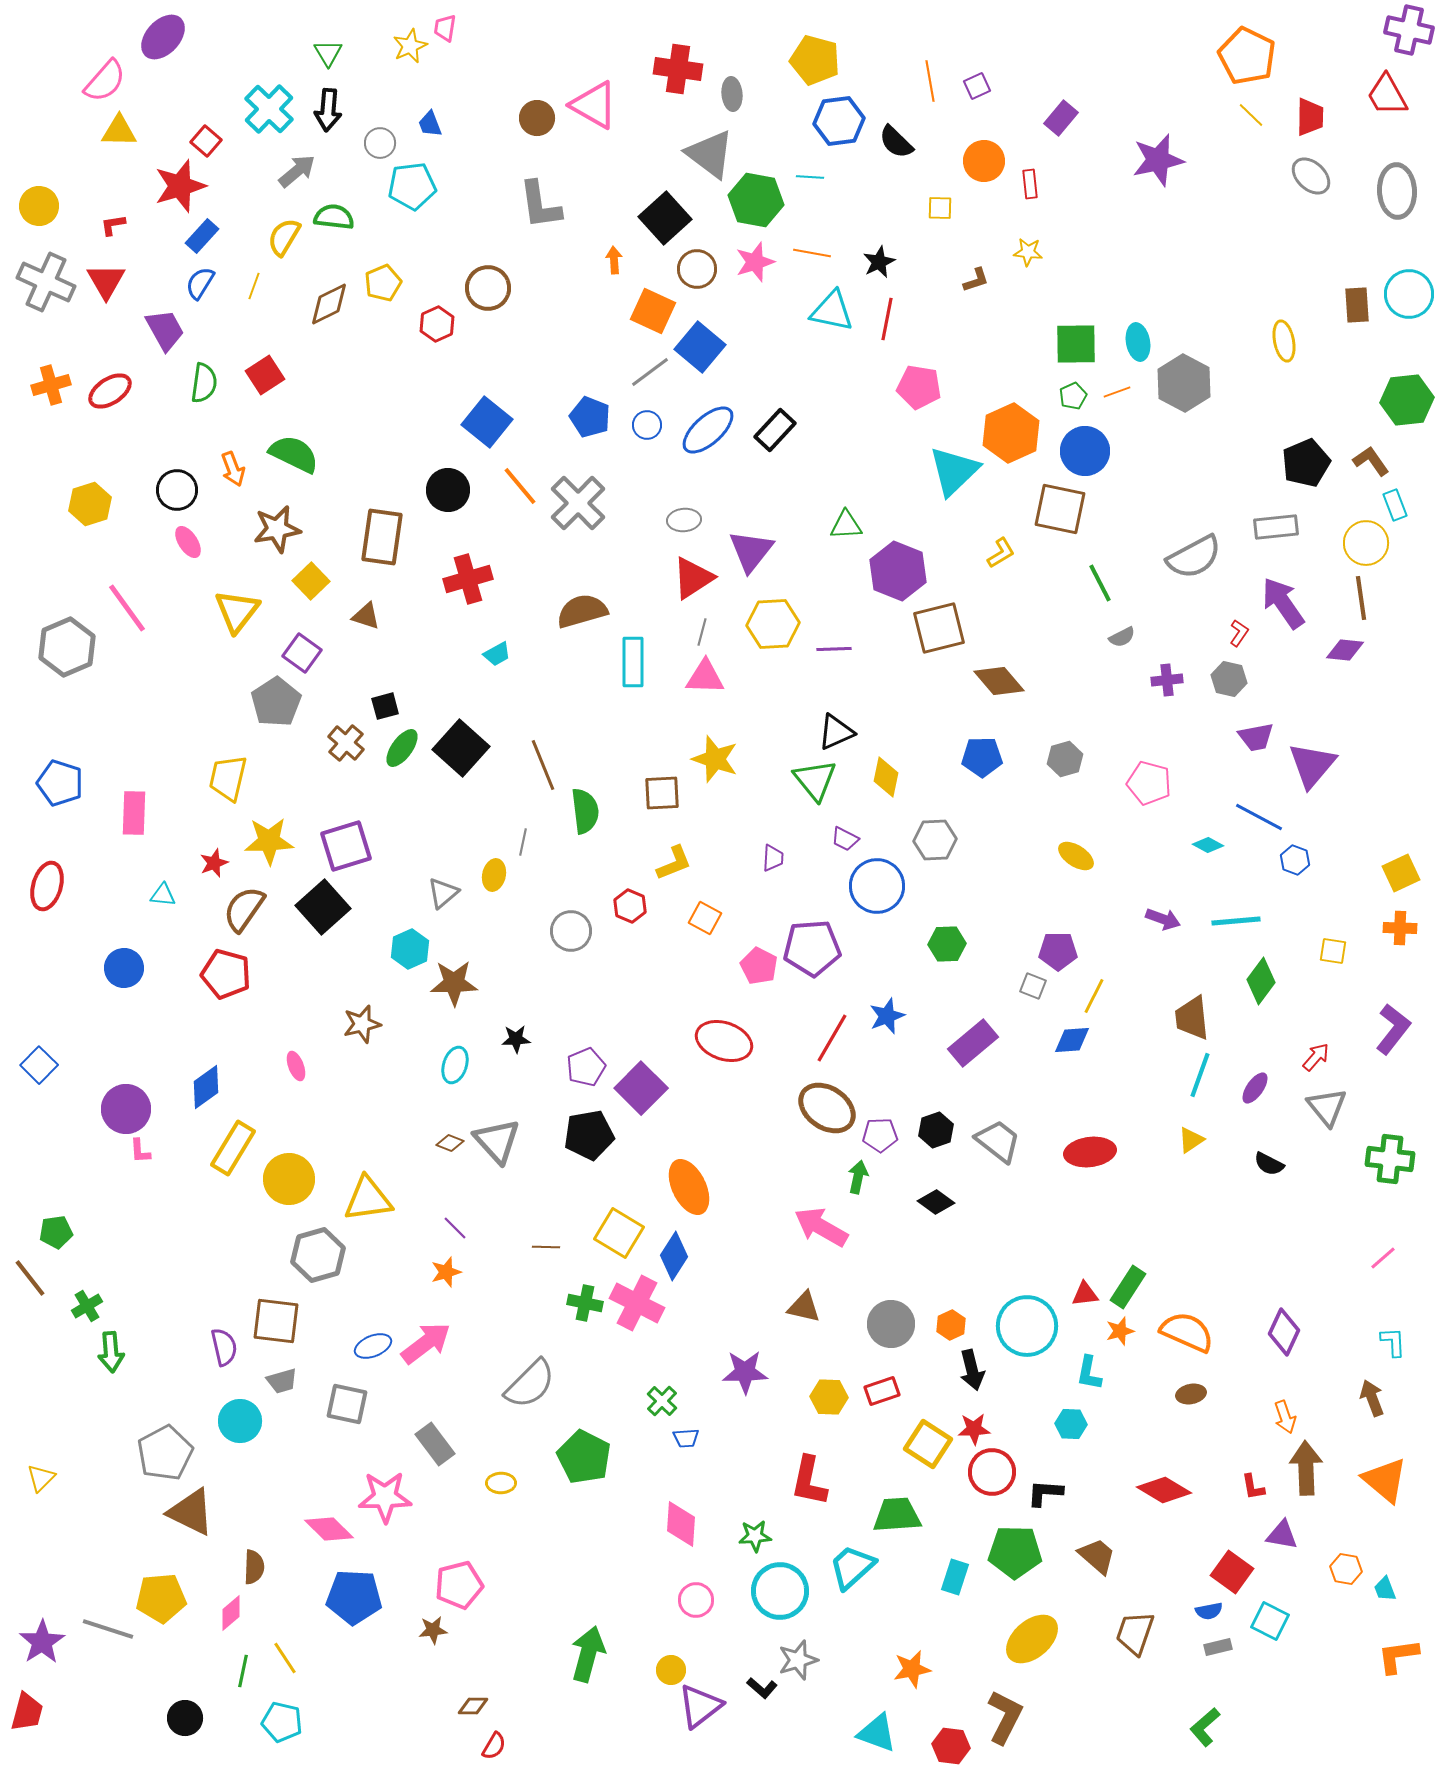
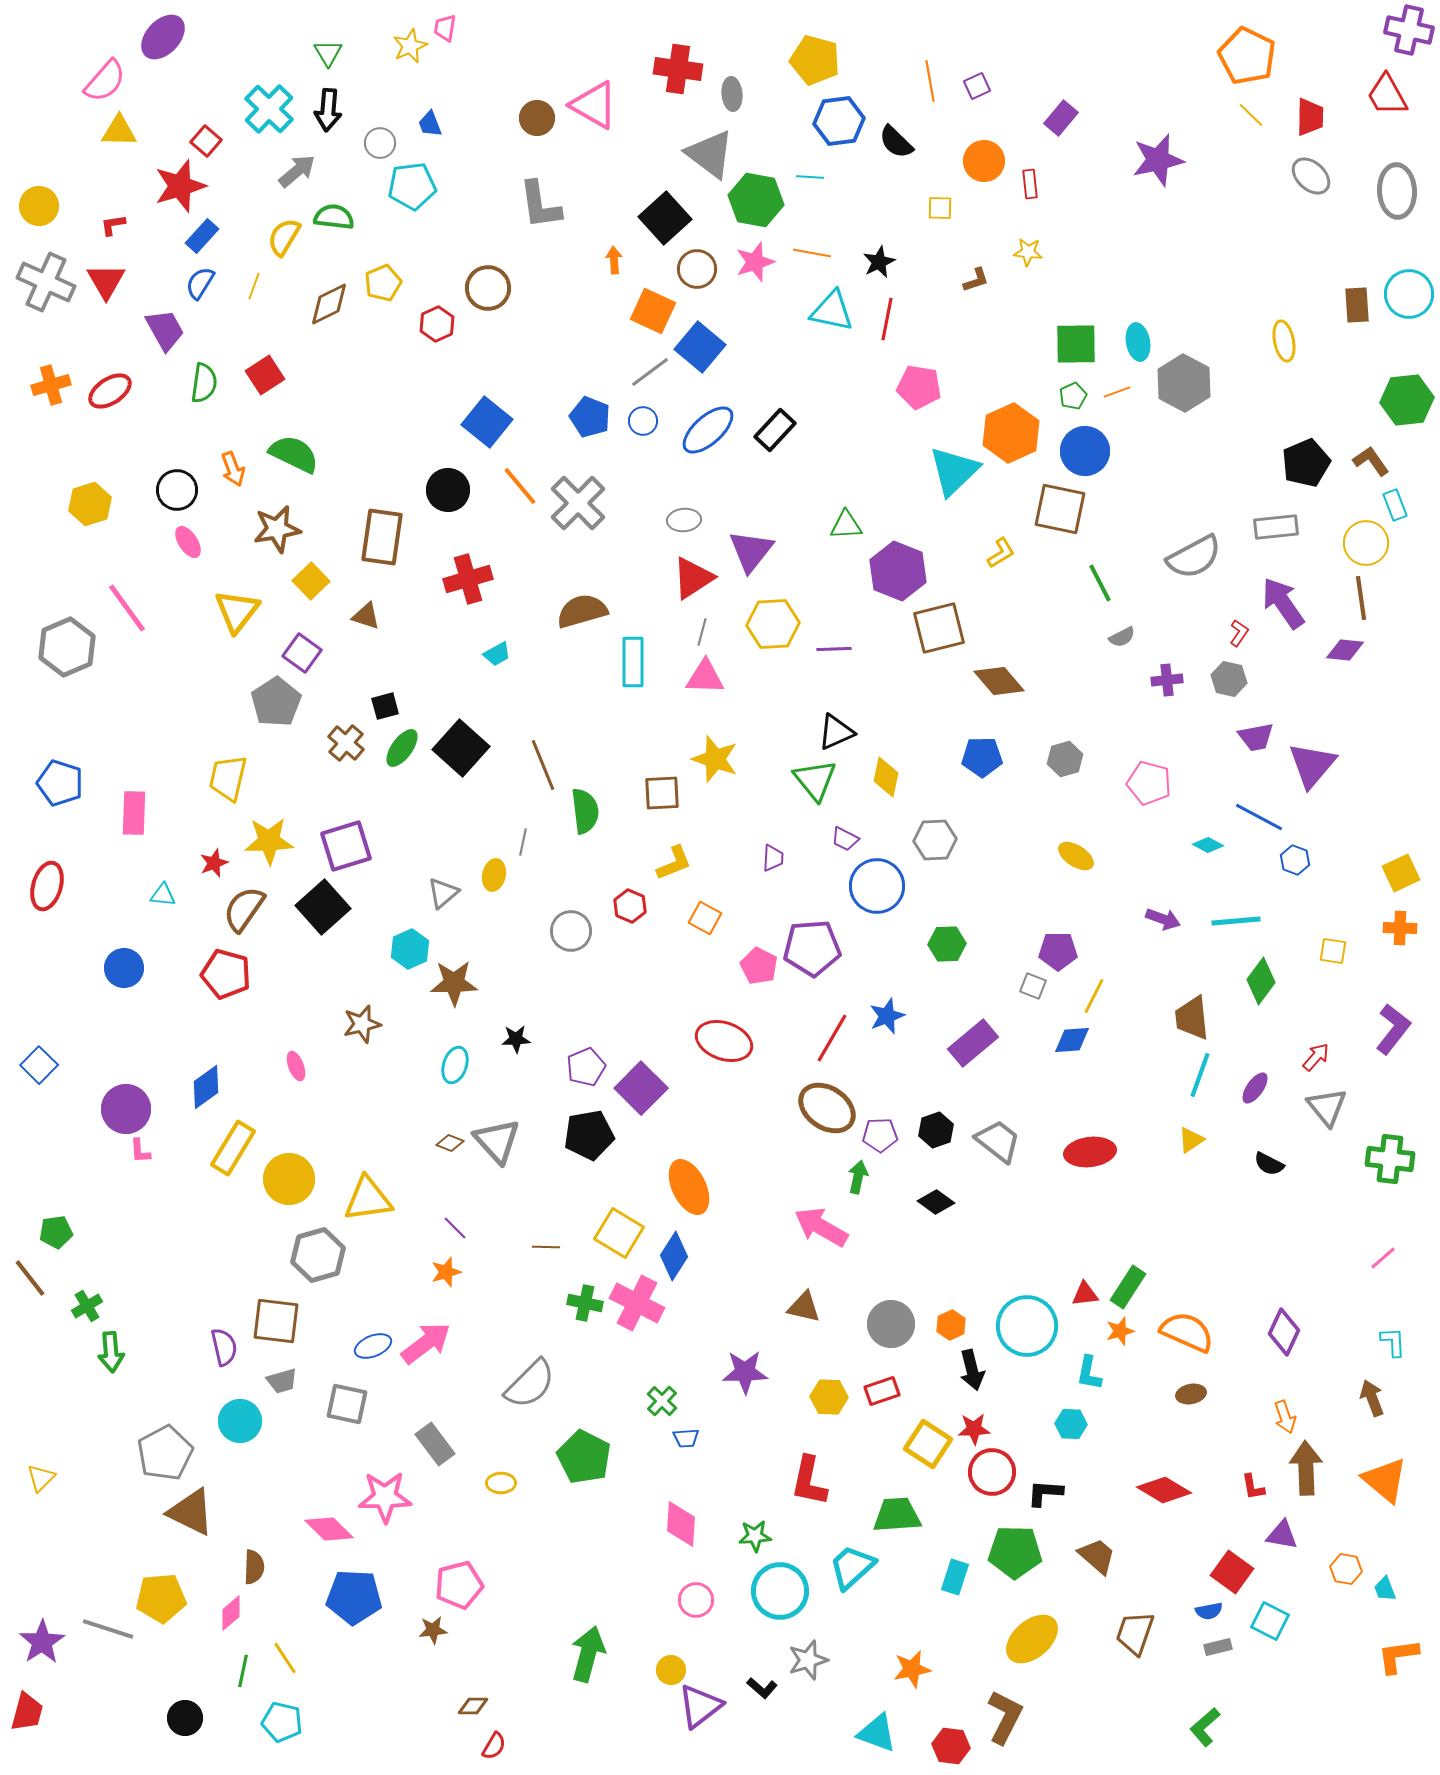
blue circle at (647, 425): moved 4 px left, 4 px up
gray star at (798, 1660): moved 10 px right
